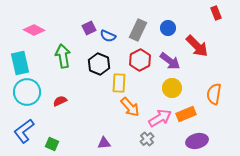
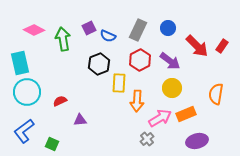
red rectangle: moved 6 px right, 33 px down; rotated 56 degrees clockwise
green arrow: moved 17 px up
black hexagon: rotated 15 degrees clockwise
orange semicircle: moved 2 px right
orange arrow: moved 7 px right, 6 px up; rotated 45 degrees clockwise
purple triangle: moved 24 px left, 23 px up
